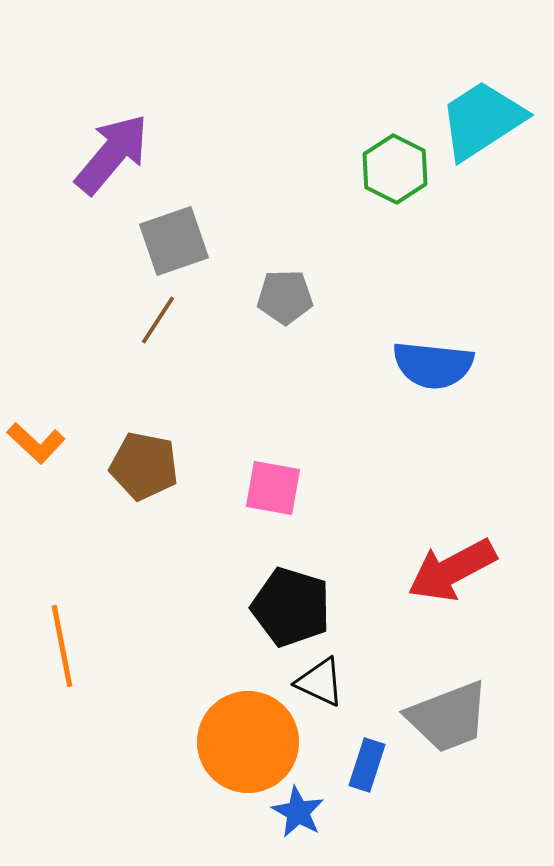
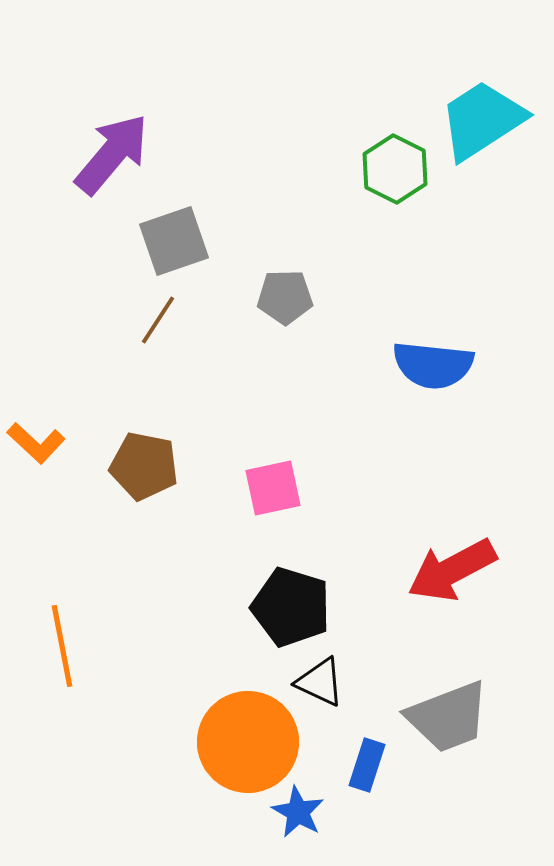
pink square: rotated 22 degrees counterclockwise
